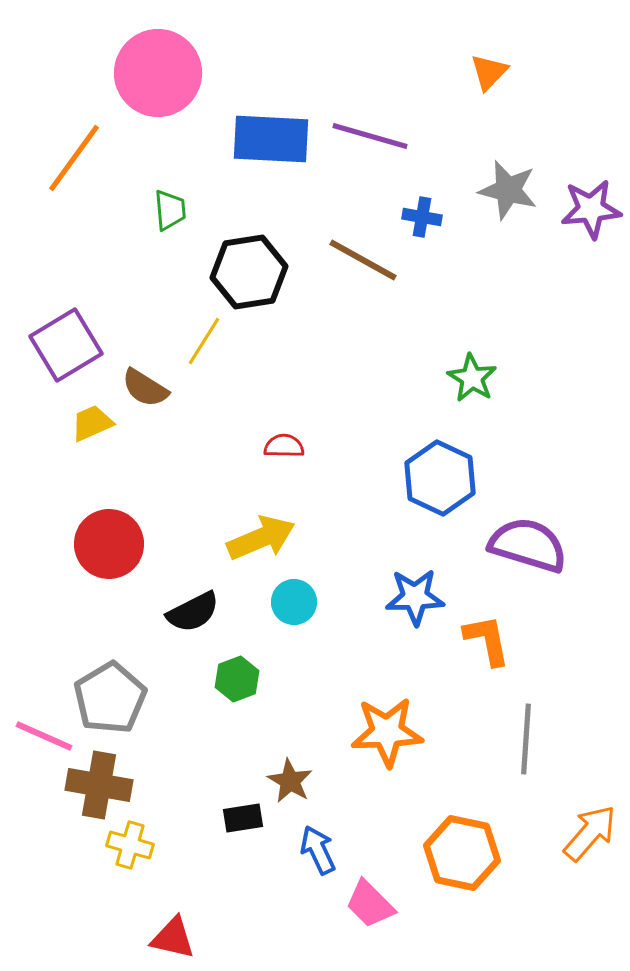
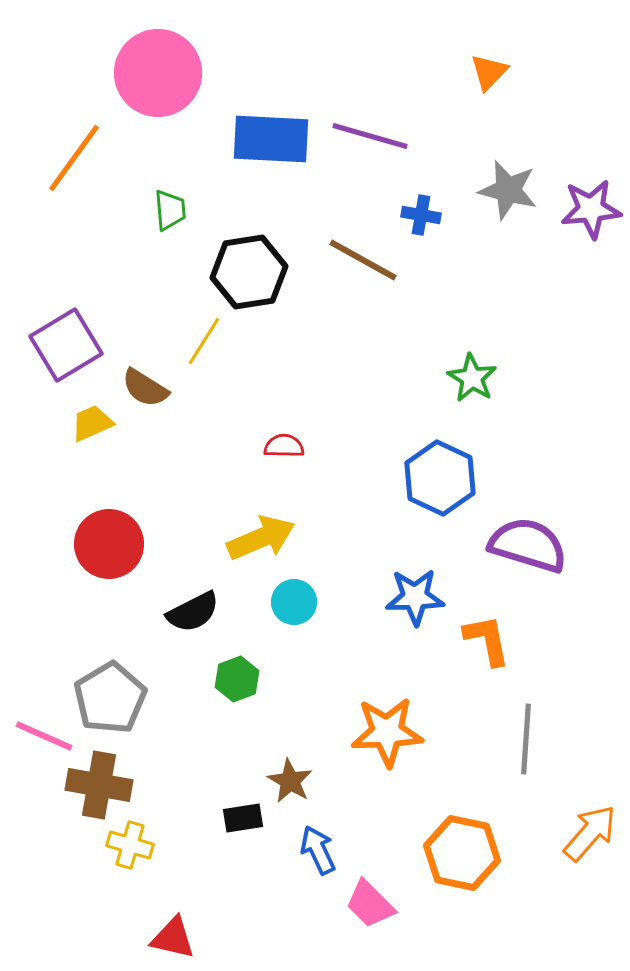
blue cross: moved 1 px left, 2 px up
